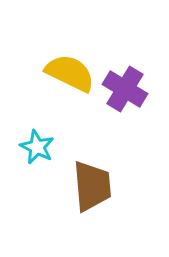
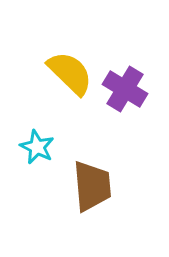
yellow semicircle: rotated 18 degrees clockwise
